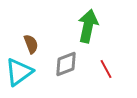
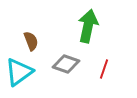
brown semicircle: moved 3 px up
gray diamond: rotated 40 degrees clockwise
red line: moved 2 px left; rotated 48 degrees clockwise
